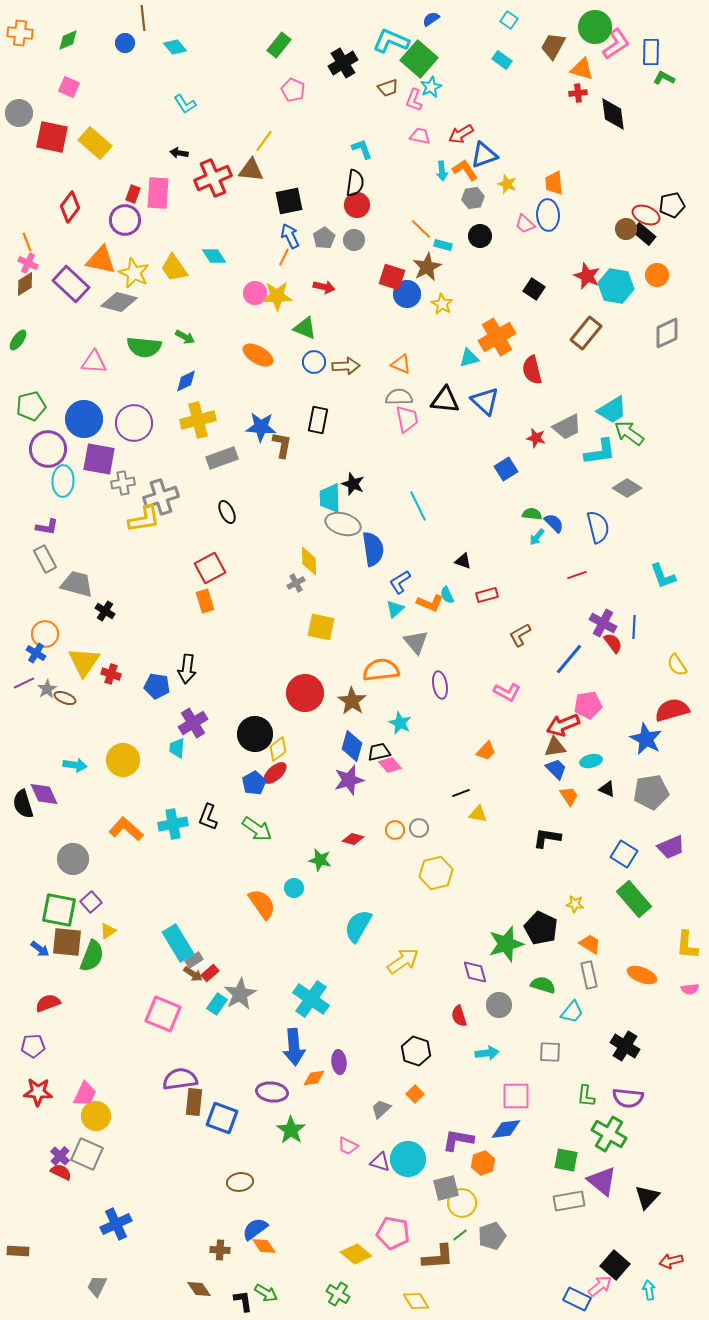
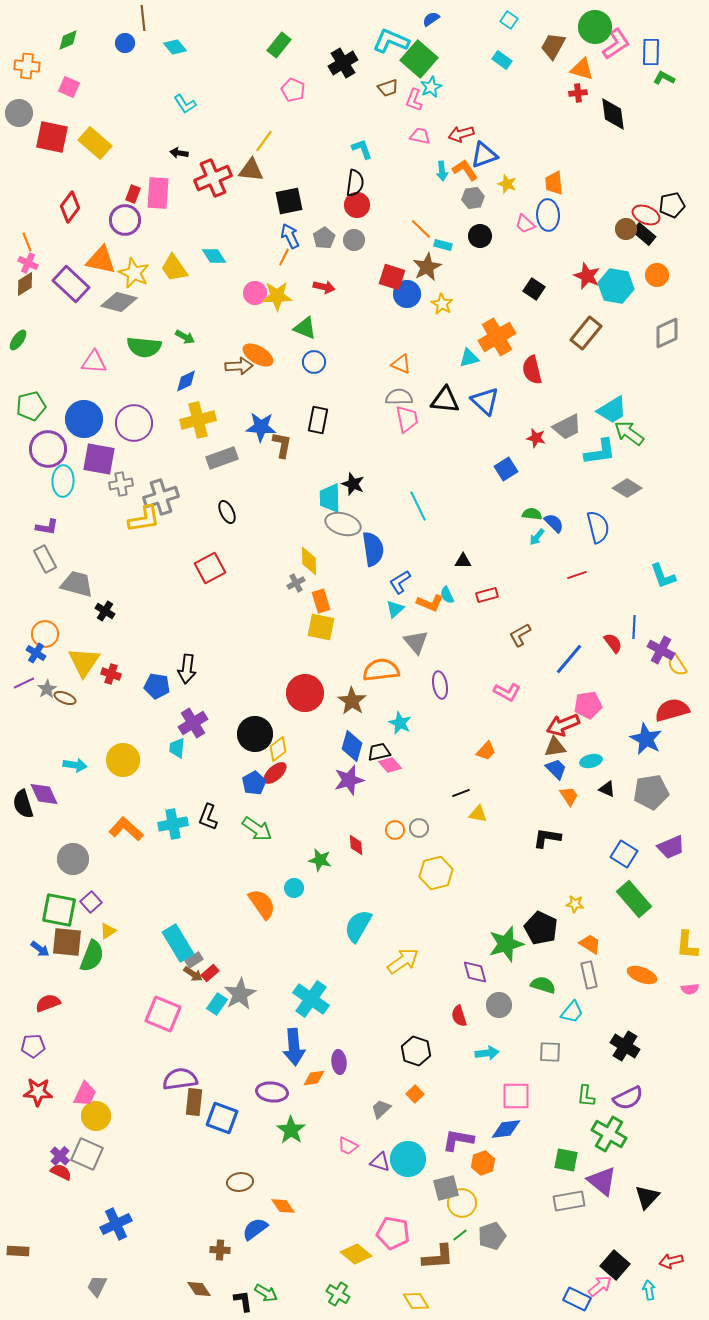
orange cross at (20, 33): moved 7 px right, 33 px down
red arrow at (461, 134): rotated 15 degrees clockwise
brown arrow at (346, 366): moved 107 px left
gray cross at (123, 483): moved 2 px left, 1 px down
black triangle at (463, 561): rotated 18 degrees counterclockwise
orange rectangle at (205, 601): moved 116 px right
purple cross at (603, 623): moved 58 px right, 27 px down
red diamond at (353, 839): moved 3 px right, 6 px down; rotated 70 degrees clockwise
purple semicircle at (628, 1098): rotated 32 degrees counterclockwise
orange diamond at (264, 1246): moved 19 px right, 40 px up
